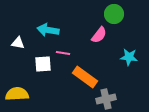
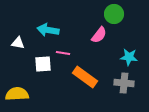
gray cross: moved 18 px right, 16 px up; rotated 18 degrees clockwise
